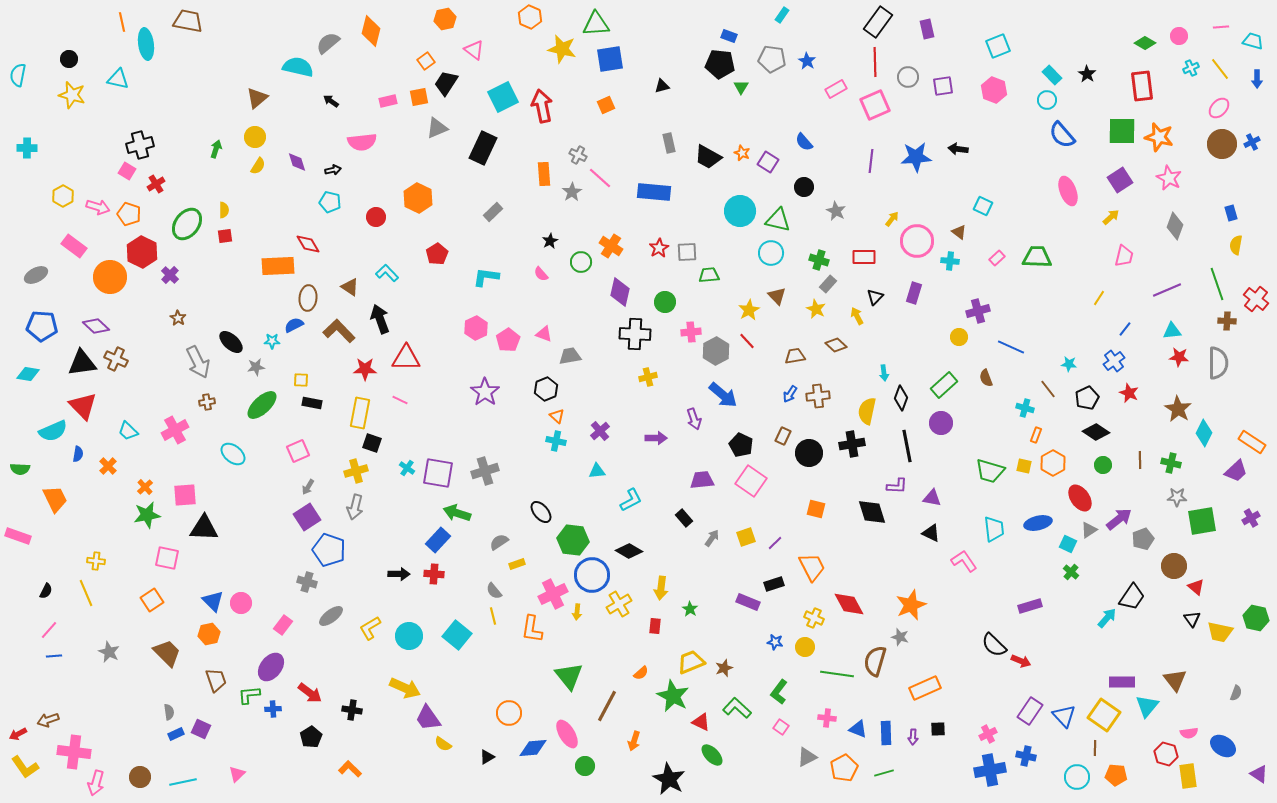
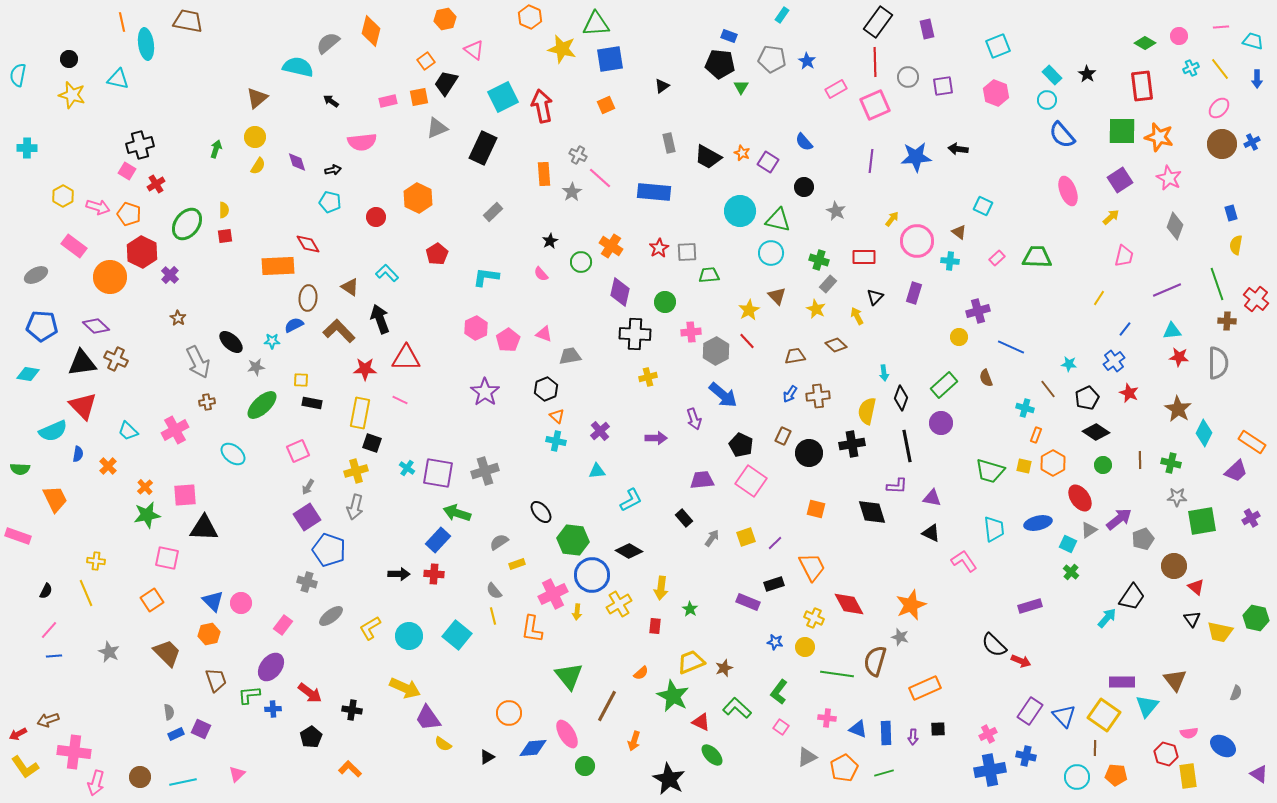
black triangle at (662, 86): rotated 21 degrees counterclockwise
pink hexagon at (994, 90): moved 2 px right, 3 px down
